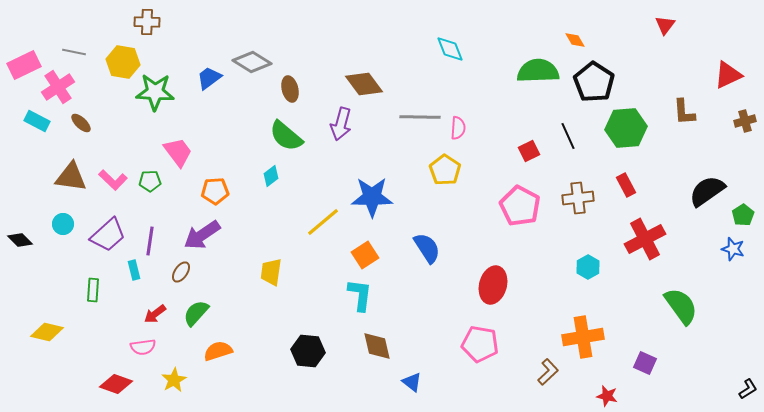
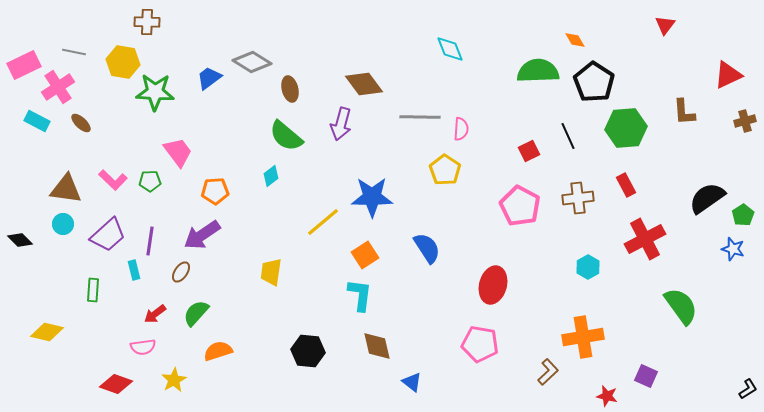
pink semicircle at (458, 128): moved 3 px right, 1 px down
brown triangle at (71, 177): moved 5 px left, 12 px down
black semicircle at (707, 191): moved 7 px down
purple square at (645, 363): moved 1 px right, 13 px down
